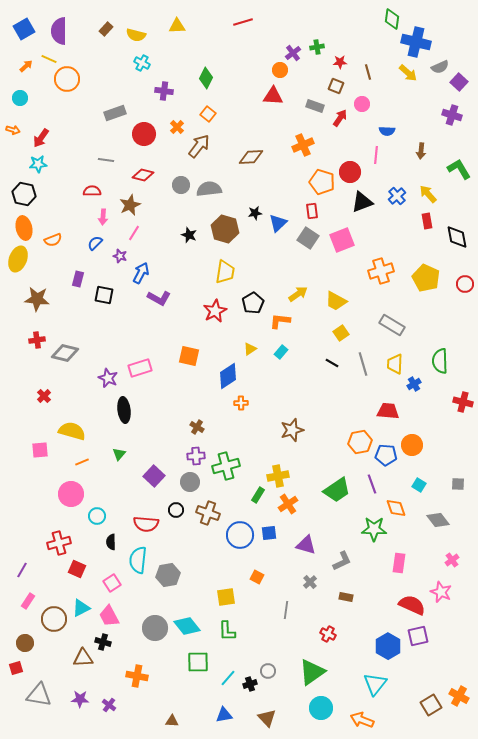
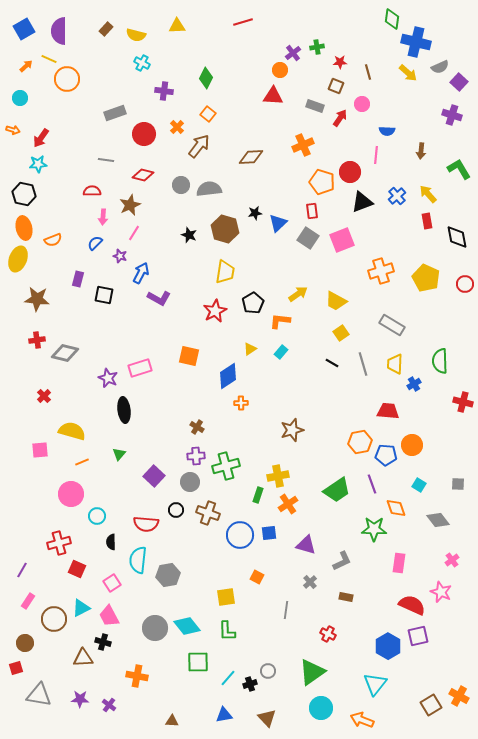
green rectangle at (258, 495): rotated 14 degrees counterclockwise
